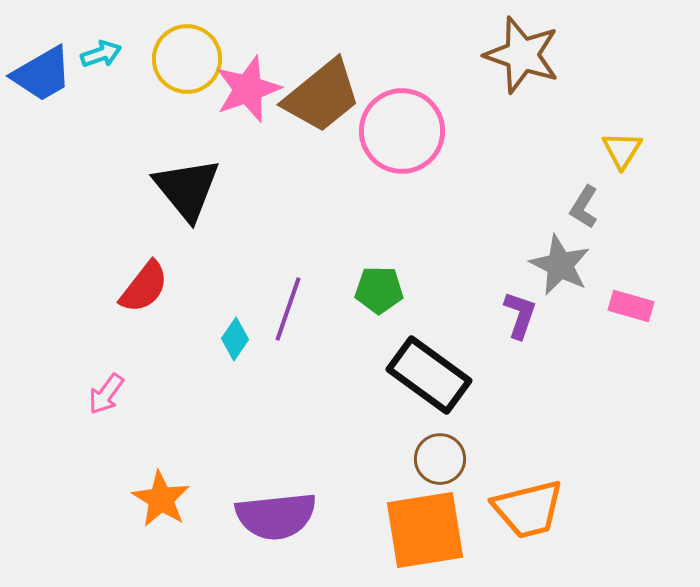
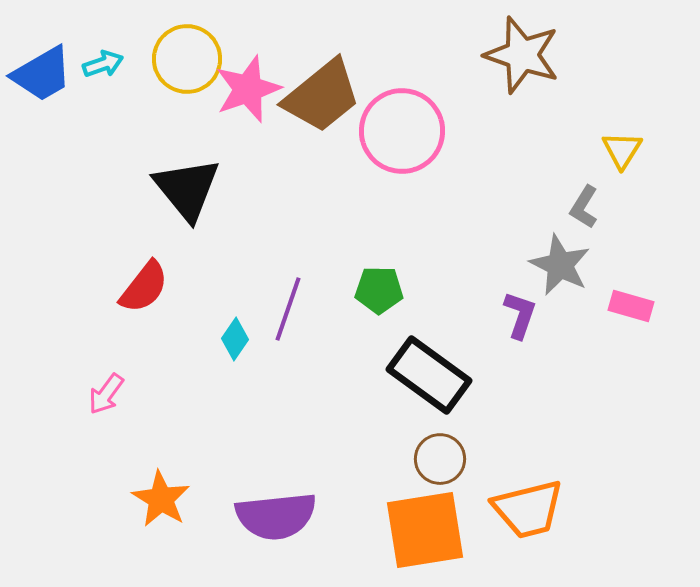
cyan arrow: moved 2 px right, 10 px down
